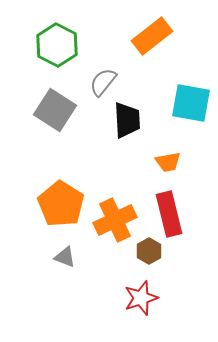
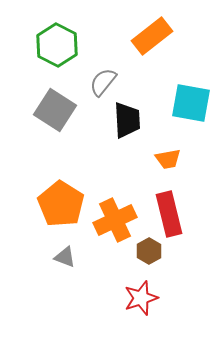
orange trapezoid: moved 3 px up
